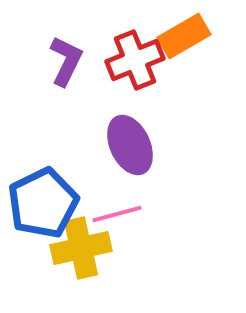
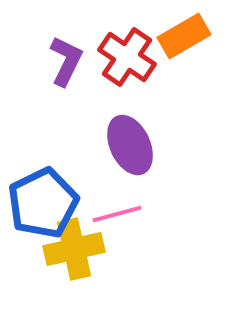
red cross: moved 8 px left, 3 px up; rotated 34 degrees counterclockwise
yellow cross: moved 7 px left, 1 px down
